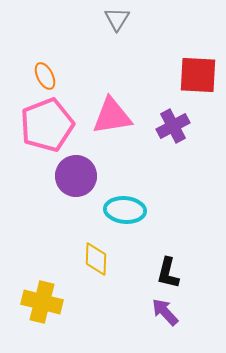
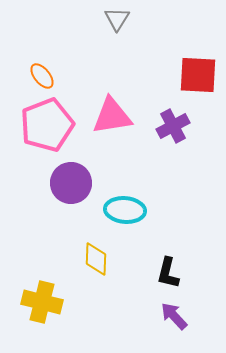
orange ellipse: moved 3 px left; rotated 12 degrees counterclockwise
purple circle: moved 5 px left, 7 px down
purple arrow: moved 9 px right, 4 px down
